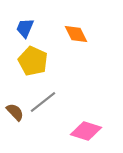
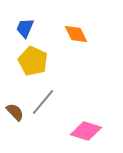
gray line: rotated 12 degrees counterclockwise
